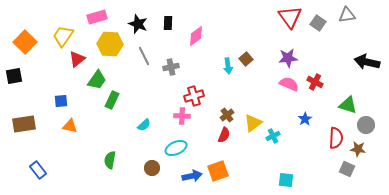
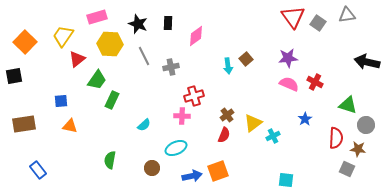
red triangle at (290, 17): moved 3 px right
